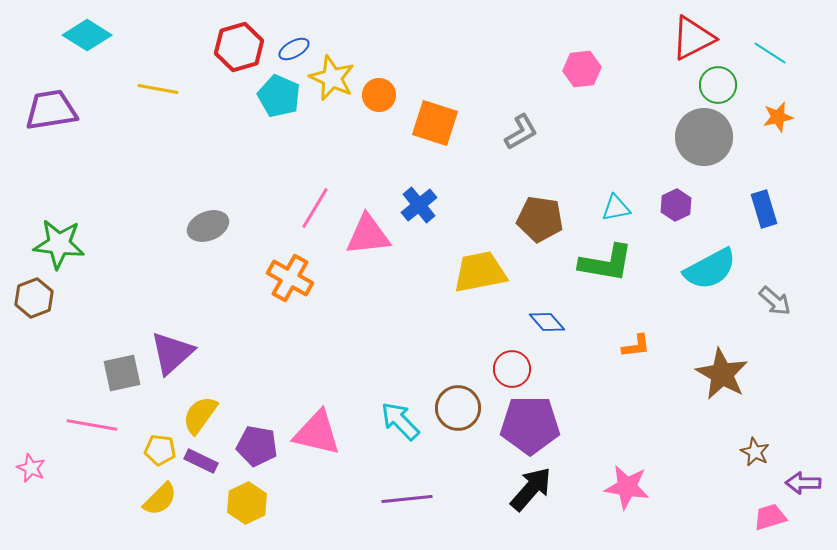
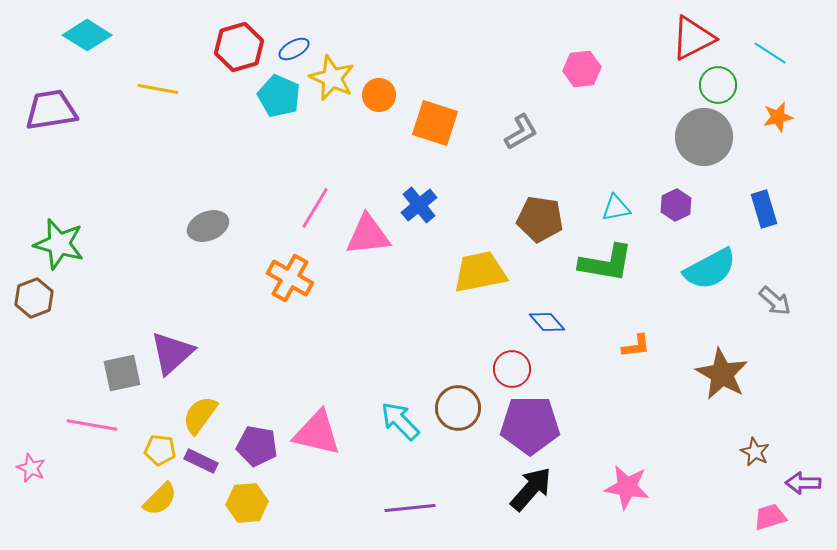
green star at (59, 244): rotated 9 degrees clockwise
purple line at (407, 499): moved 3 px right, 9 px down
yellow hexagon at (247, 503): rotated 21 degrees clockwise
